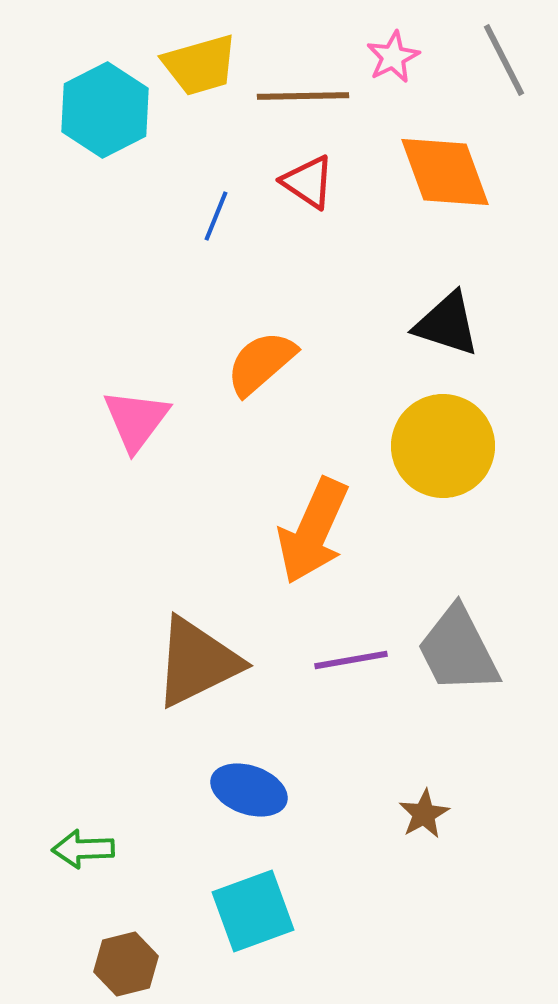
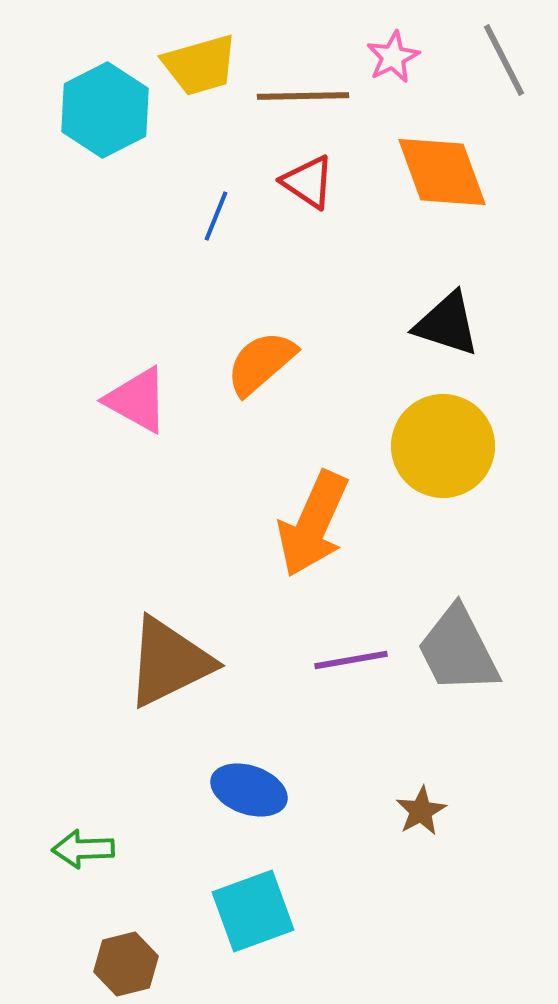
orange diamond: moved 3 px left
pink triangle: moved 1 px right, 20 px up; rotated 38 degrees counterclockwise
orange arrow: moved 7 px up
brown triangle: moved 28 px left
brown star: moved 3 px left, 3 px up
